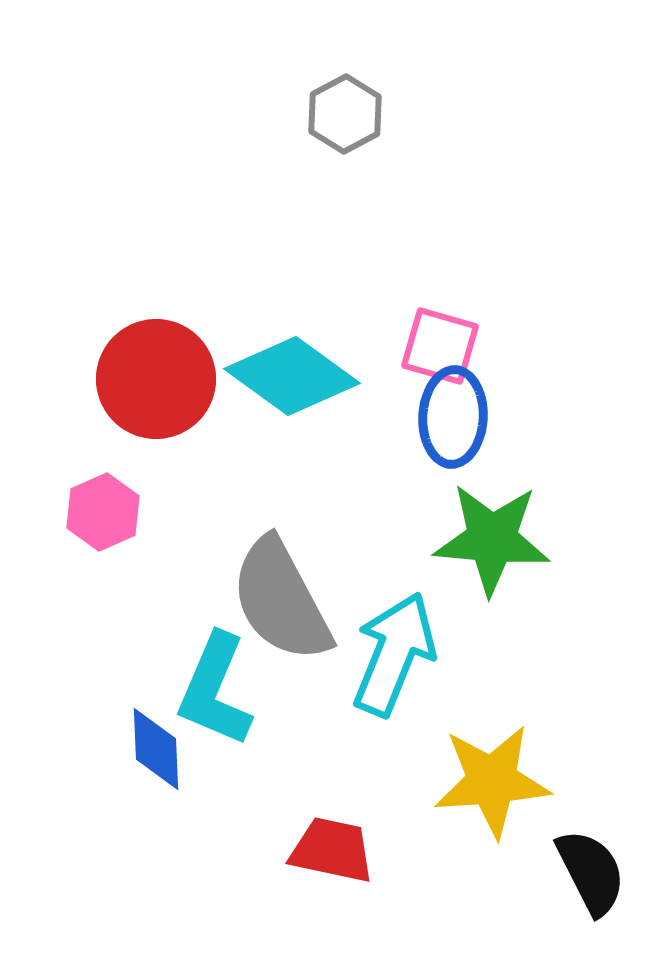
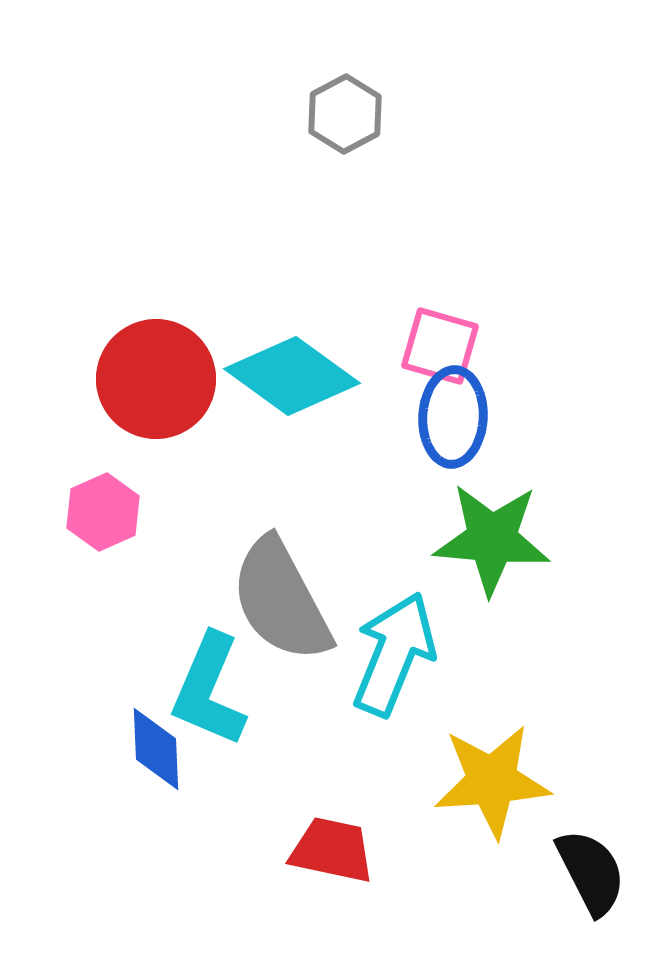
cyan L-shape: moved 6 px left
